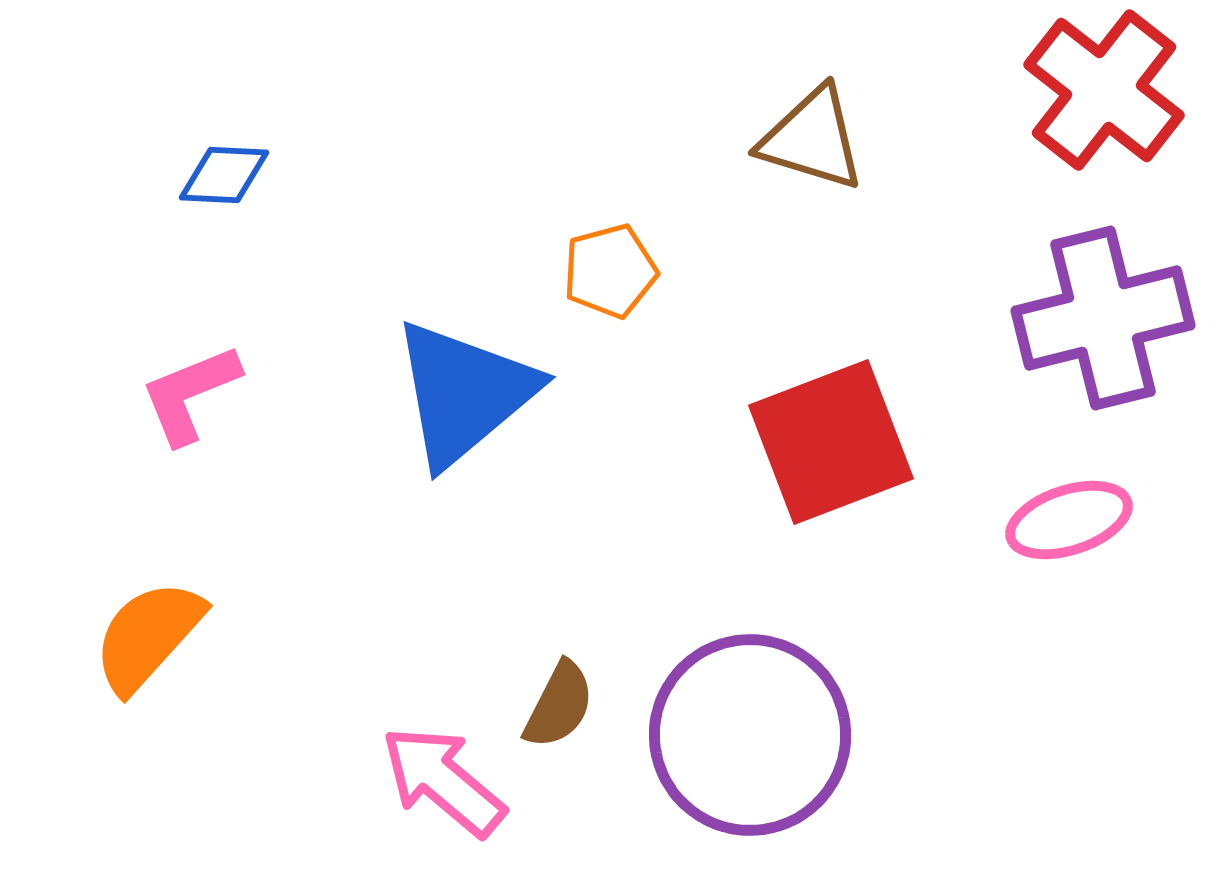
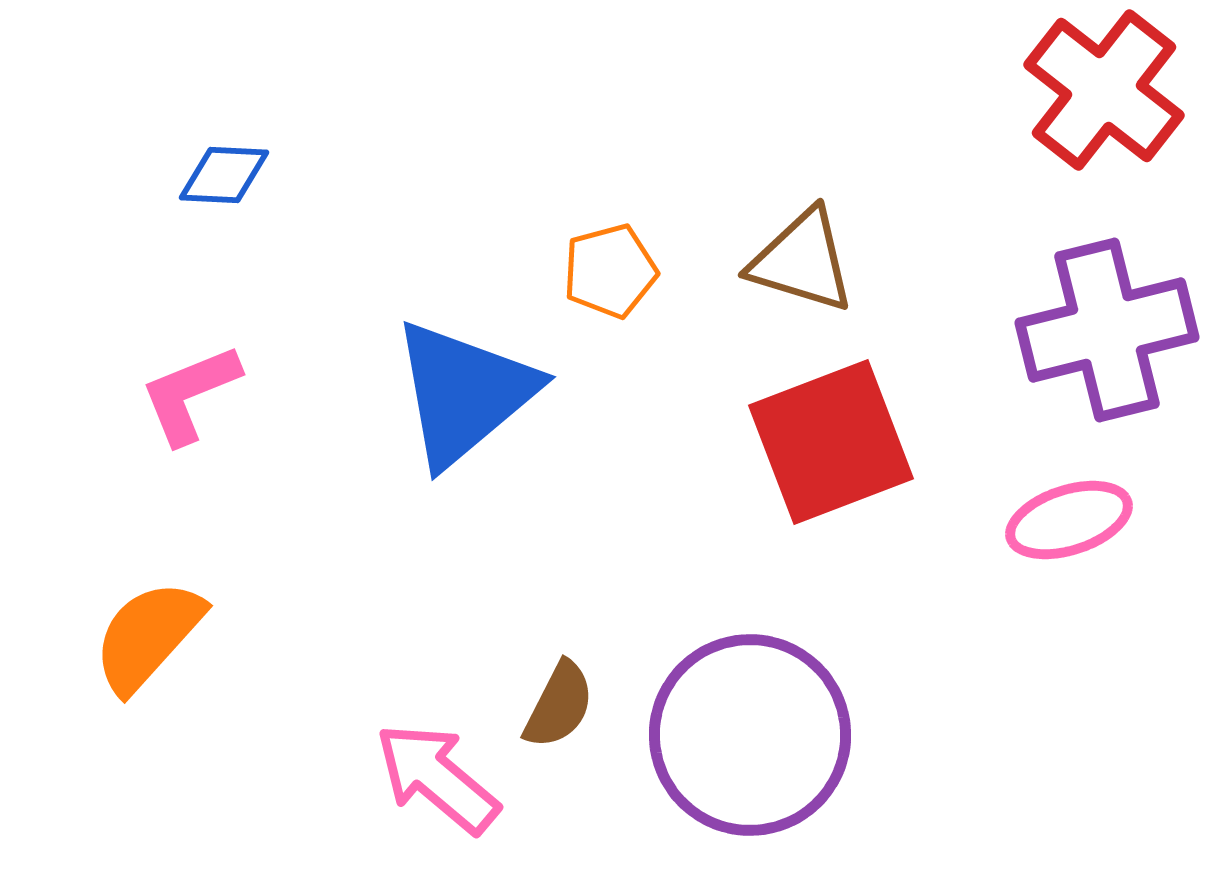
brown triangle: moved 10 px left, 122 px down
purple cross: moved 4 px right, 12 px down
pink arrow: moved 6 px left, 3 px up
